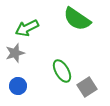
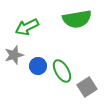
green semicircle: rotated 44 degrees counterclockwise
green arrow: moved 1 px up
gray star: moved 1 px left, 2 px down
blue circle: moved 20 px right, 20 px up
